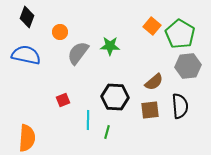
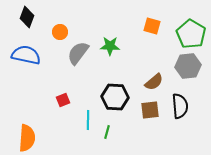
orange square: rotated 24 degrees counterclockwise
green pentagon: moved 11 px right
